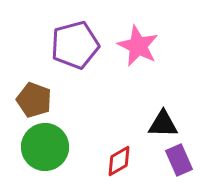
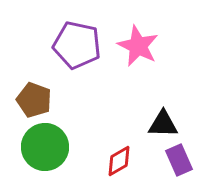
purple pentagon: moved 2 px right; rotated 27 degrees clockwise
